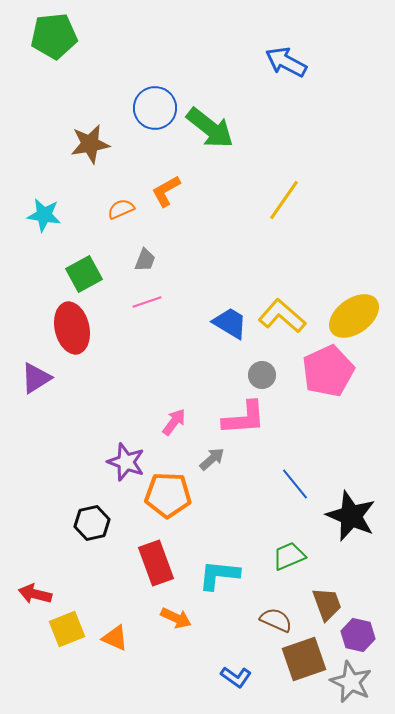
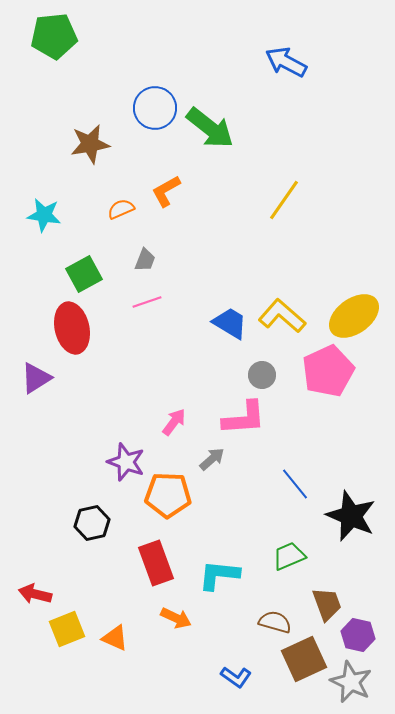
brown semicircle: moved 1 px left, 2 px down; rotated 8 degrees counterclockwise
brown square: rotated 6 degrees counterclockwise
